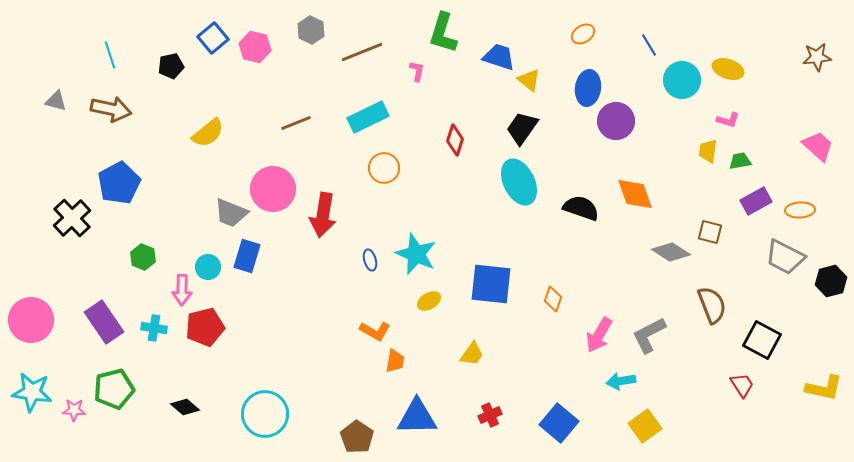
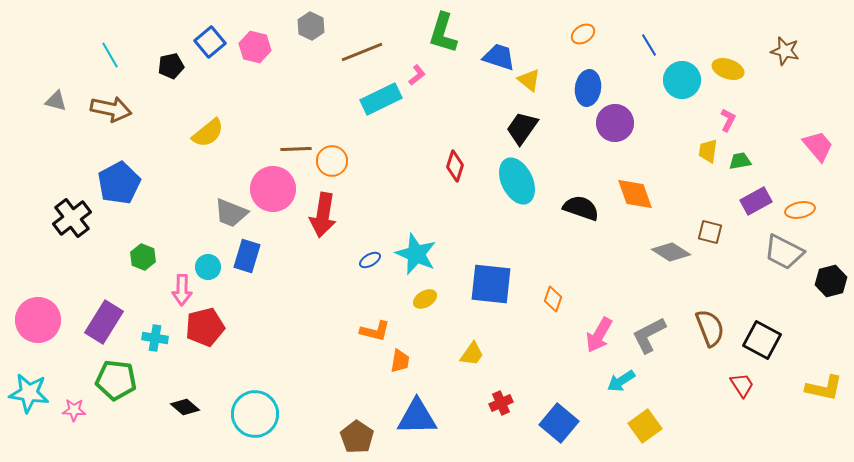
gray hexagon at (311, 30): moved 4 px up
blue square at (213, 38): moved 3 px left, 4 px down
cyan line at (110, 55): rotated 12 degrees counterclockwise
brown star at (817, 57): moved 32 px left, 6 px up; rotated 20 degrees clockwise
pink L-shape at (417, 71): moved 4 px down; rotated 40 degrees clockwise
cyan rectangle at (368, 117): moved 13 px right, 18 px up
pink L-shape at (728, 120): rotated 80 degrees counterclockwise
purple circle at (616, 121): moved 1 px left, 2 px down
brown line at (296, 123): moved 26 px down; rotated 20 degrees clockwise
red diamond at (455, 140): moved 26 px down
pink trapezoid at (818, 146): rotated 8 degrees clockwise
orange circle at (384, 168): moved 52 px left, 7 px up
cyan ellipse at (519, 182): moved 2 px left, 1 px up
orange ellipse at (800, 210): rotated 8 degrees counterclockwise
black cross at (72, 218): rotated 6 degrees clockwise
gray trapezoid at (785, 257): moved 1 px left, 5 px up
blue ellipse at (370, 260): rotated 75 degrees clockwise
yellow ellipse at (429, 301): moved 4 px left, 2 px up
brown semicircle at (712, 305): moved 2 px left, 23 px down
pink circle at (31, 320): moved 7 px right
purple rectangle at (104, 322): rotated 66 degrees clockwise
cyan cross at (154, 328): moved 1 px right, 10 px down
orange L-shape at (375, 331): rotated 16 degrees counterclockwise
orange trapezoid at (395, 361): moved 5 px right
cyan arrow at (621, 381): rotated 24 degrees counterclockwise
green pentagon at (114, 389): moved 2 px right, 9 px up; rotated 21 degrees clockwise
cyan star at (32, 392): moved 3 px left, 1 px down
cyan circle at (265, 414): moved 10 px left
red cross at (490, 415): moved 11 px right, 12 px up
